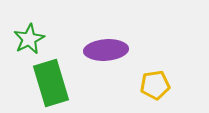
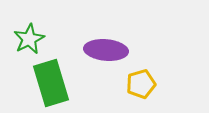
purple ellipse: rotated 9 degrees clockwise
yellow pentagon: moved 14 px left, 1 px up; rotated 8 degrees counterclockwise
